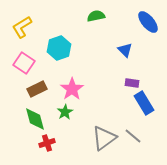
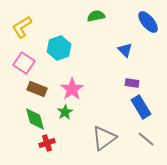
brown rectangle: rotated 48 degrees clockwise
blue rectangle: moved 3 px left, 4 px down
gray line: moved 13 px right, 3 px down
